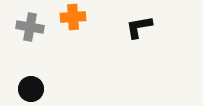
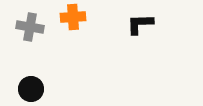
black L-shape: moved 1 px right, 3 px up; rotated 8 degrees clockwise
